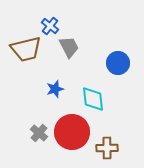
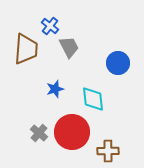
brown trapezoid: rotated 72 degrees counterclockwise
brown cross: moved 1 px right, 3 px down
